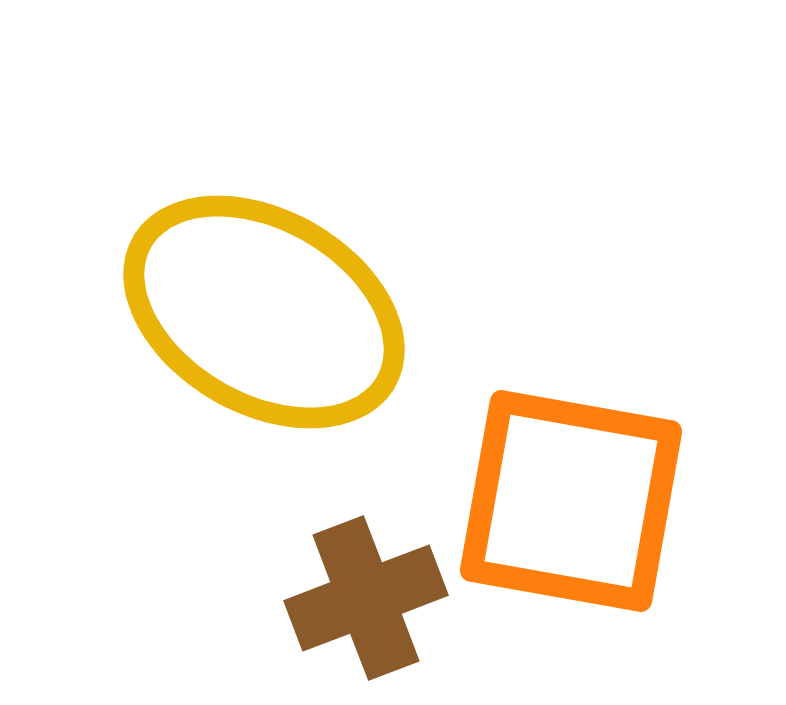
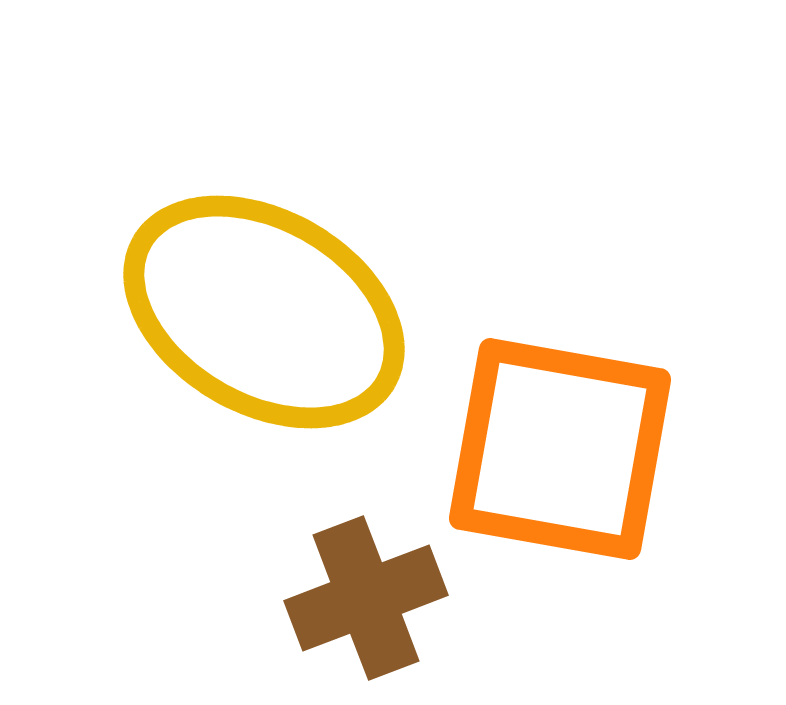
orange square: moved 11 px left, 52 px up
